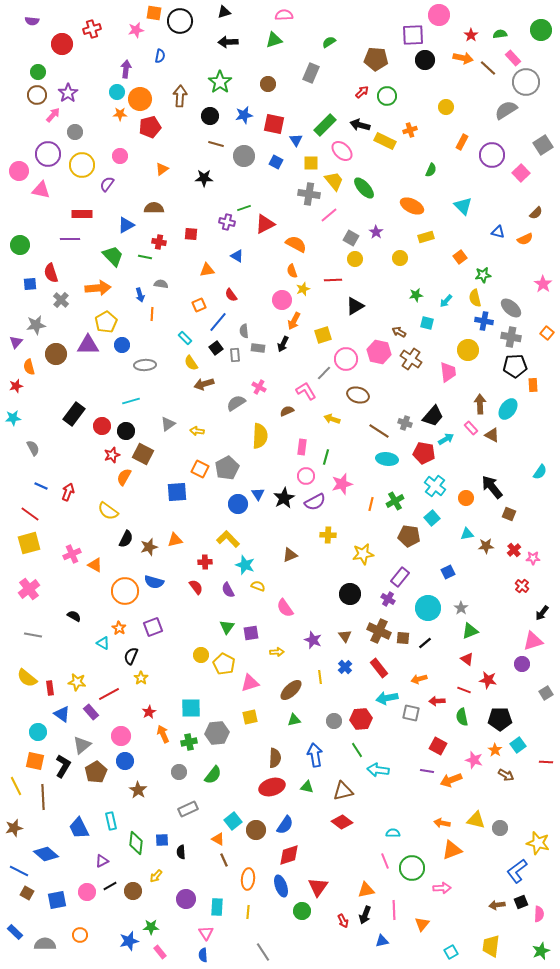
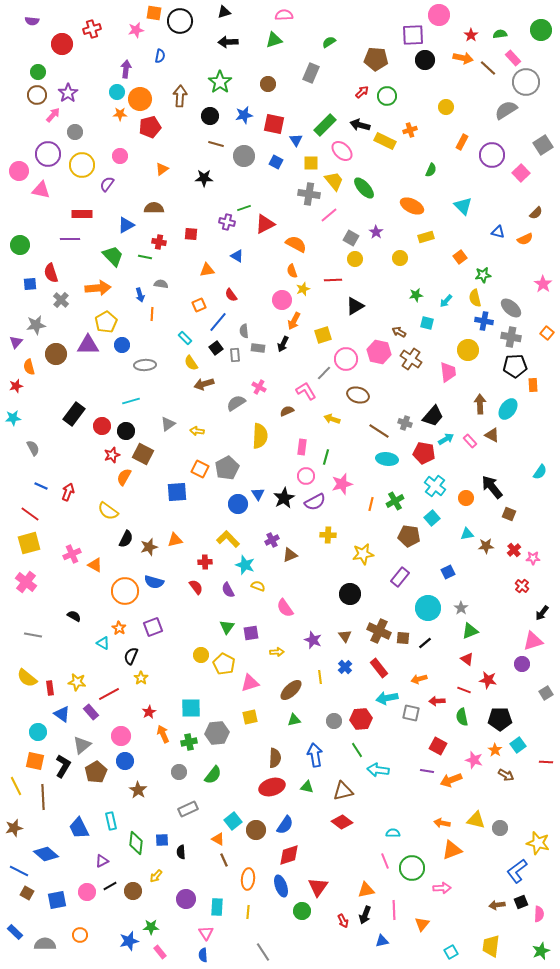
pink rectangle at (471, 428): moved 1 px left, 13 px down
pink cross at (29, 589): moved 3 px left, 7 px up; rotated 15 degrees counterclockwise
purple cross at (388, 599): moved 116 px left, 59 px up; rotated 32 degrees clockwise
